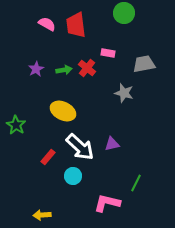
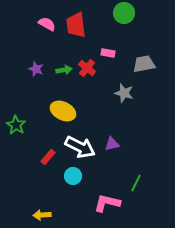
purple star: rotated 21 degrees counterclockwise
white arrow: rotated 16 degrees counterclockwise
